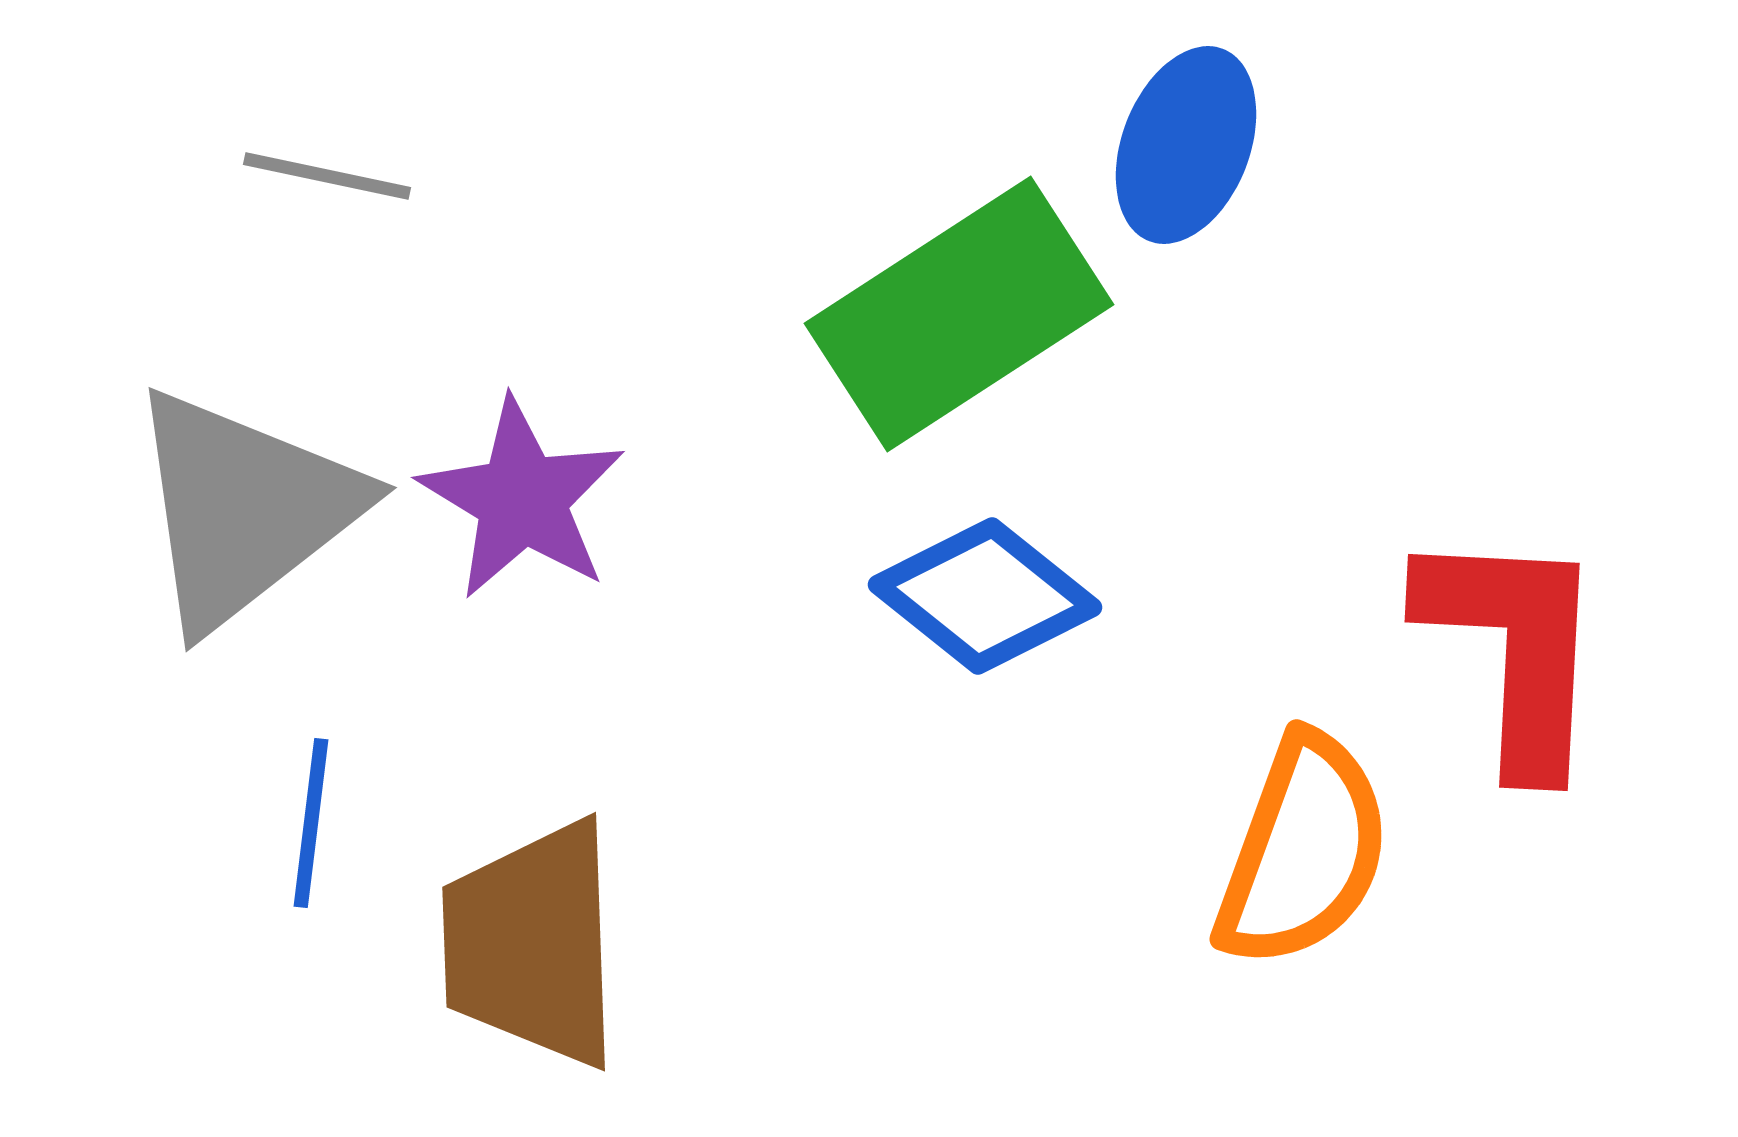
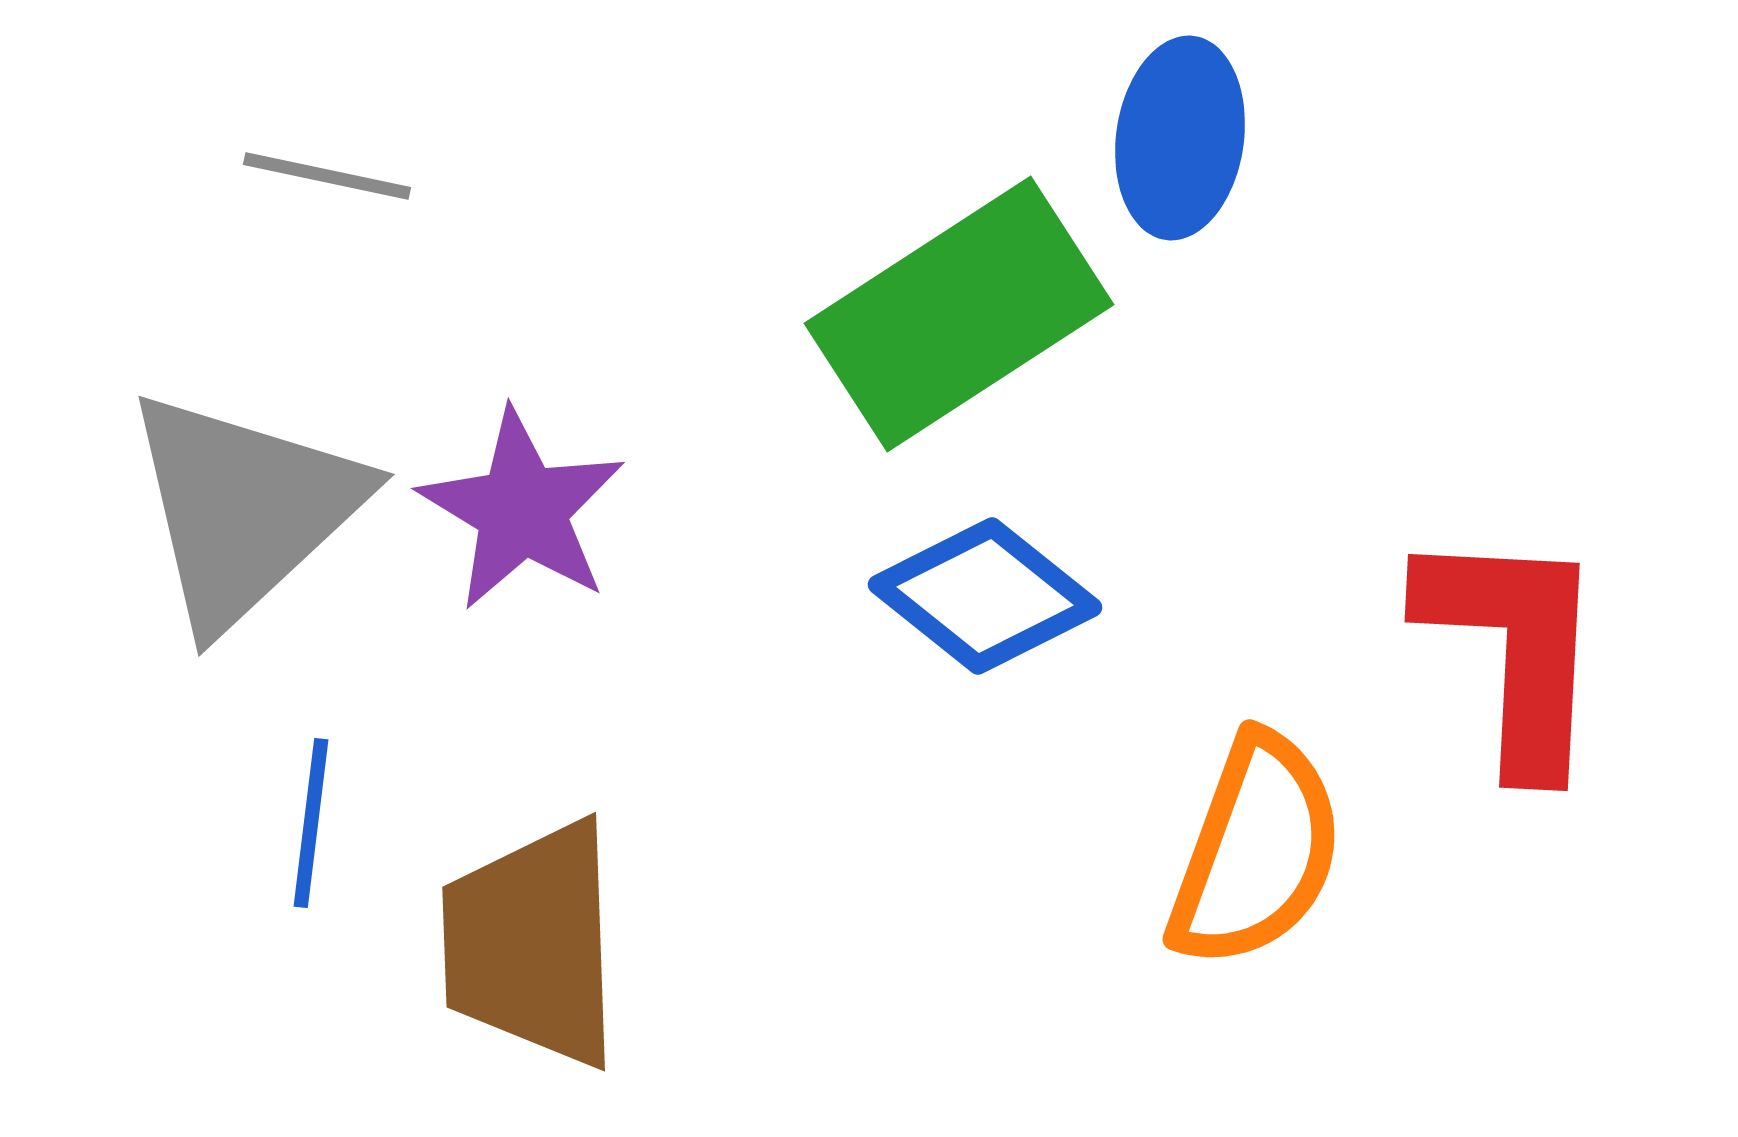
blue ellipse: moved 6 px left, 7 px up; rotated 13 degrees counterclockwise
purple star: moved 11 px down
gray triangle: rotated 5 degrees counterclockwise
orange semicircle: moved 47 px left
